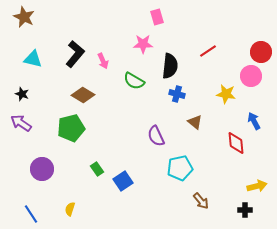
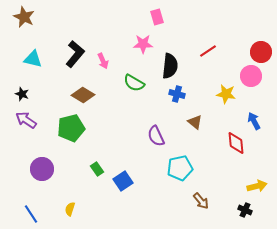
green semicircle: moved 2 px down
purple arrow: moved 5 px right, 3 px up
black cross: rotated 24 degrees clockwise
